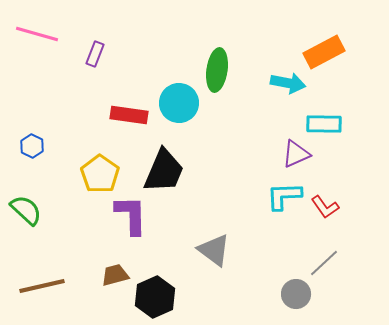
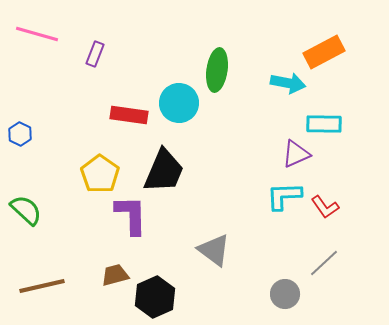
blue hexagon: moved 12 px left, 12 px up
gray circle: moved 11 px left
